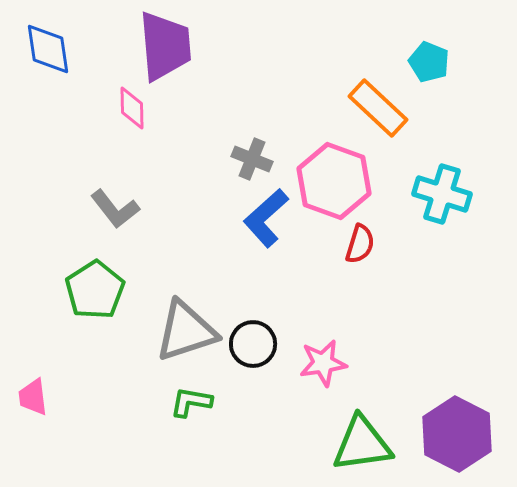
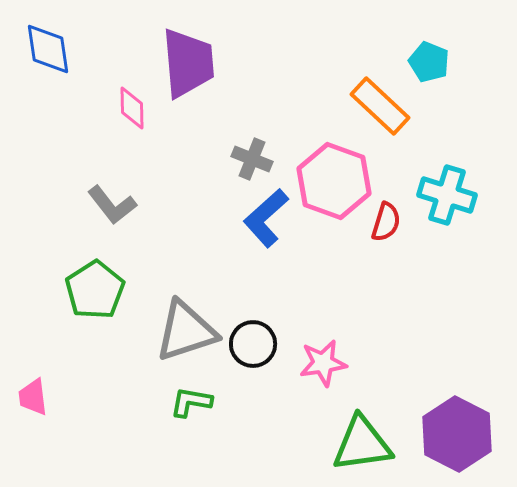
purple trapezoid: moved 23 px right, 17 px down
orange rectangle: moved 2 px right, 2 px up
cyan cross: moved 5 px right, 1 px down
gray L-shape: moved 3 px left, 4 px up
red semicircle: moved 26 px right, 22 px up
